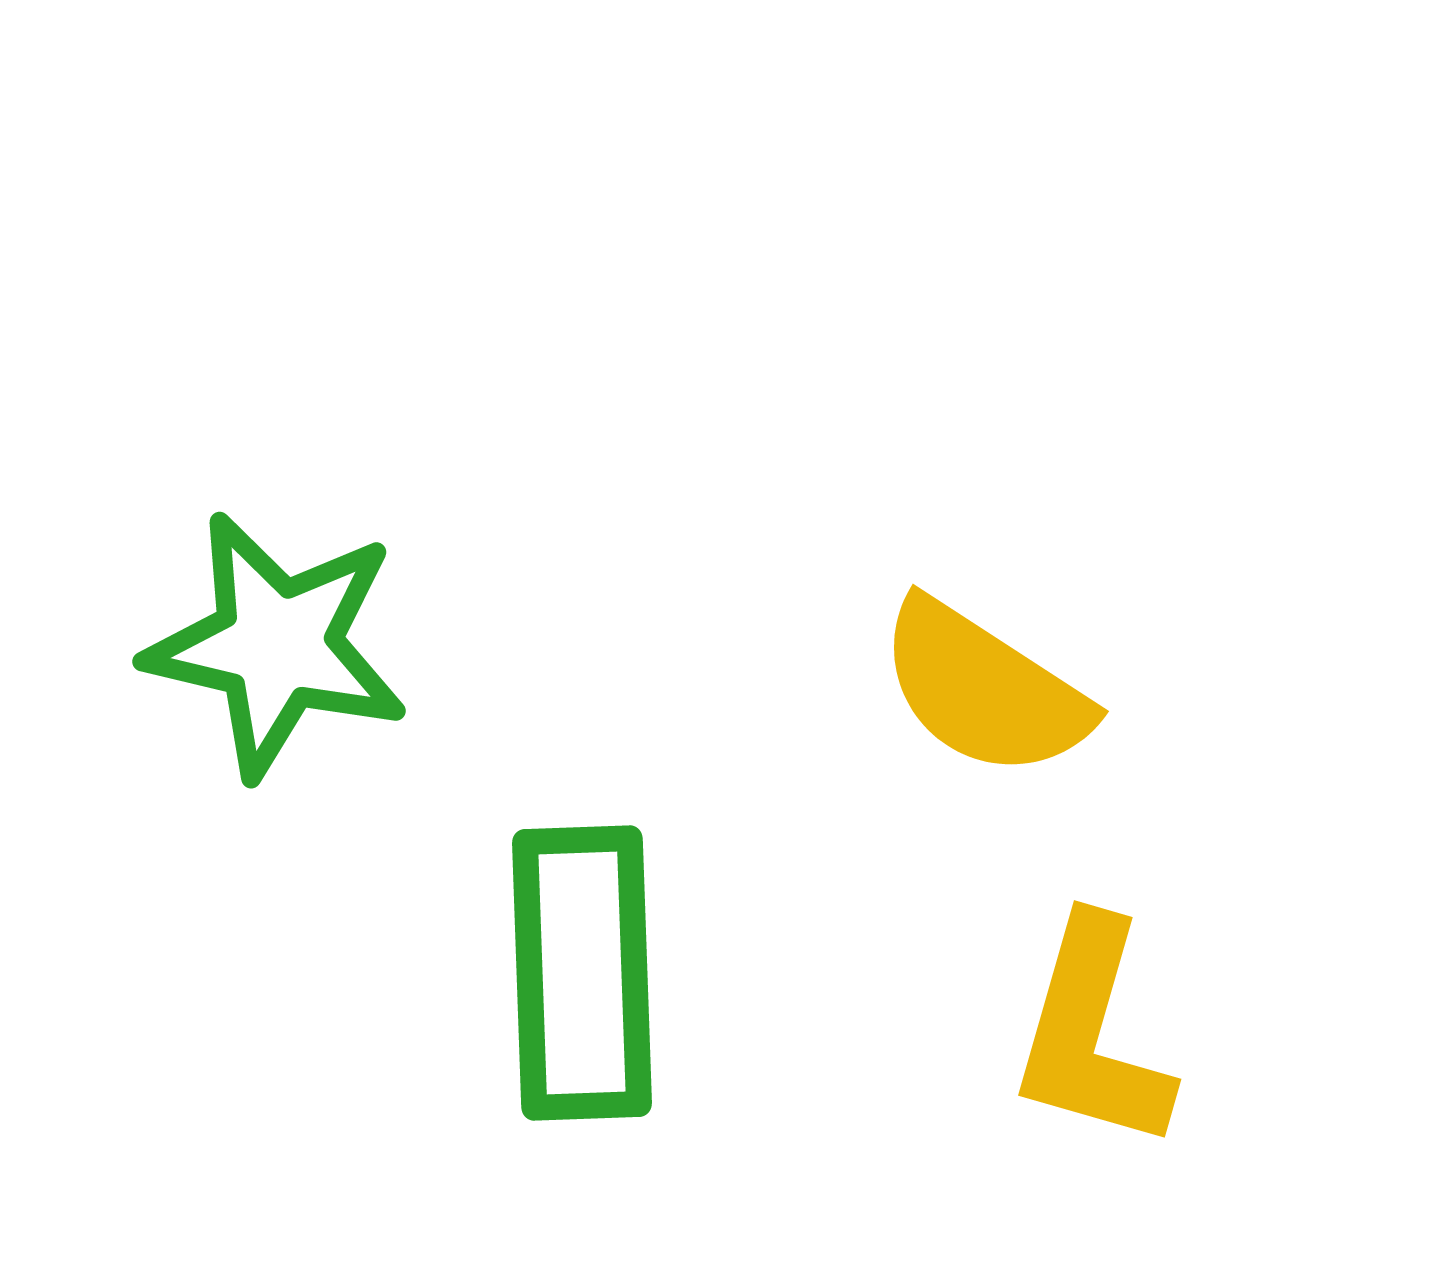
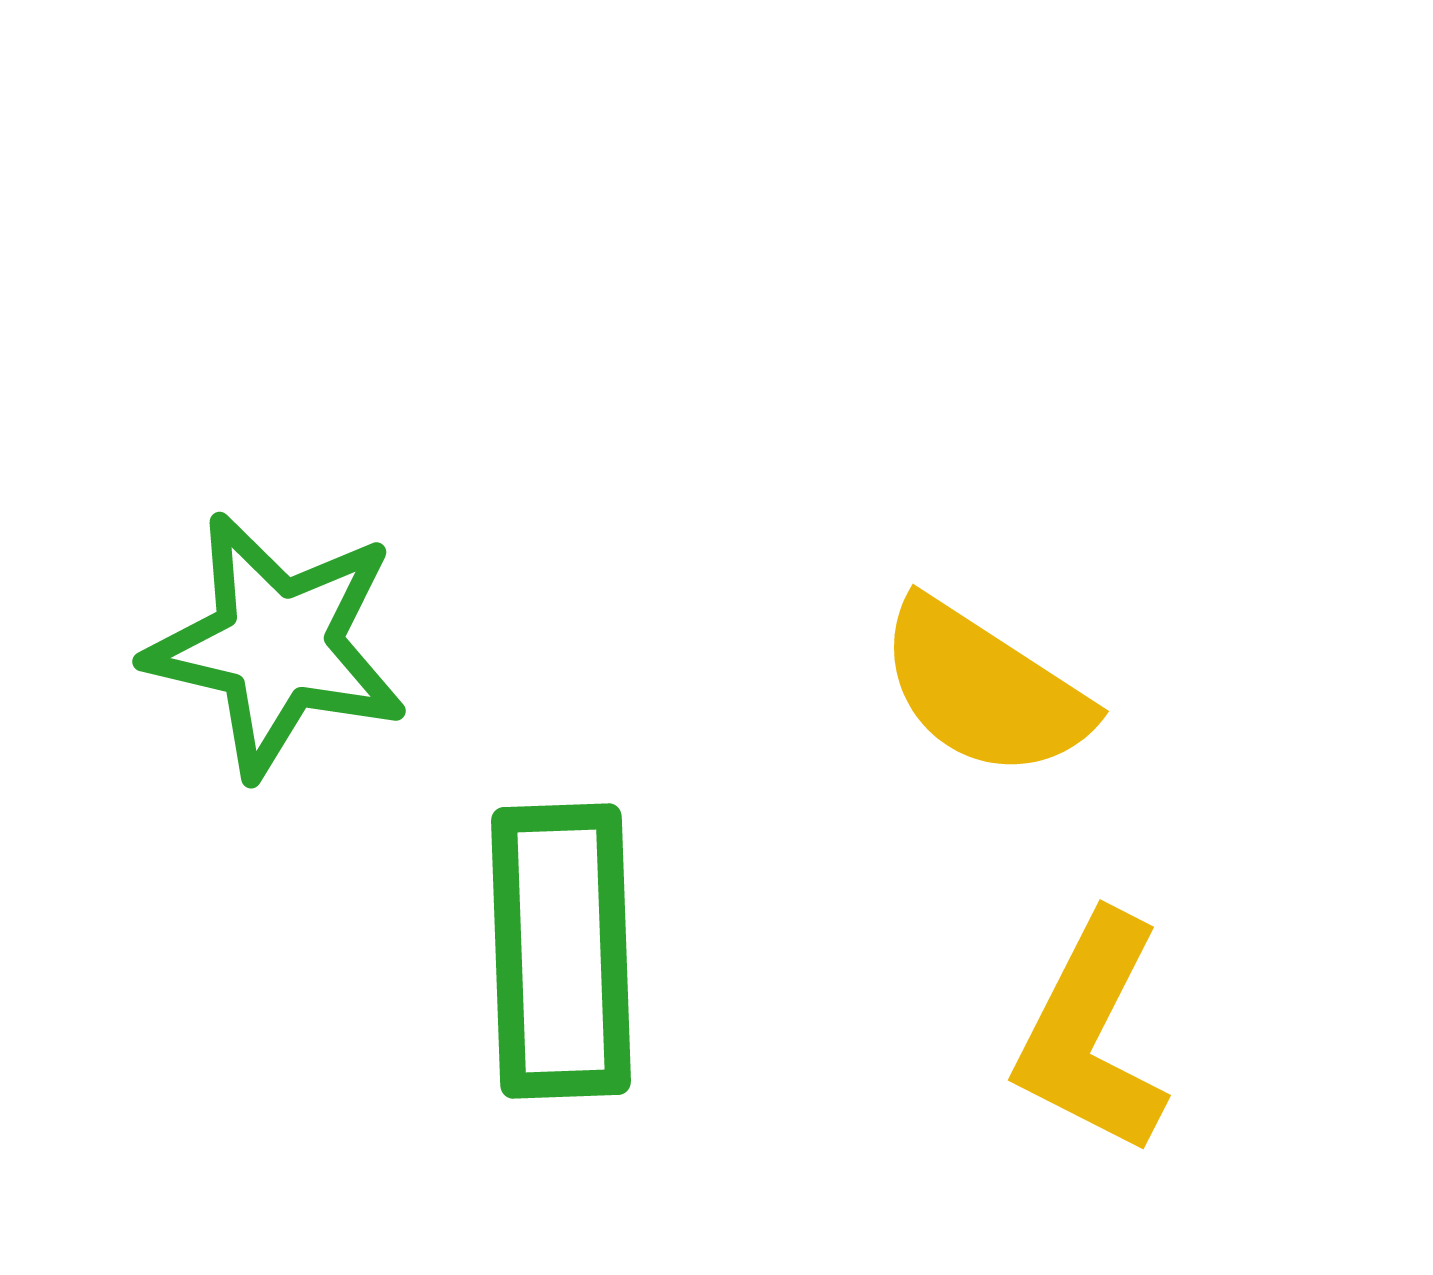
green rectangle: moved 21 px left, 22 px up
yellow L-shape: rotated 11 degrees clockwise
